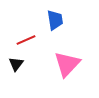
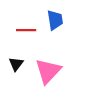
red line: moved 10 px up; rotated 24 degrees clockwise
pink triangle: moved 19 px left, 7 px down
